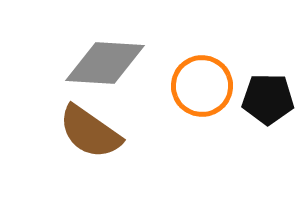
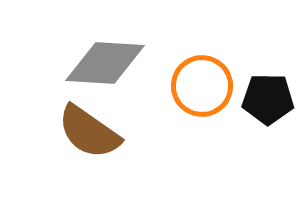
brown semicircle: moved 1 px left
